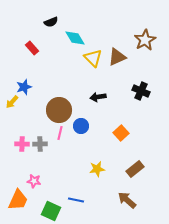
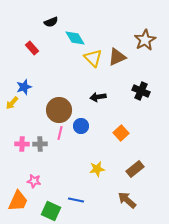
yellow arrow: moved 1 px down
orange trapezoid: moved 1 px down
